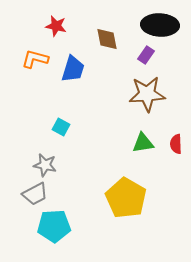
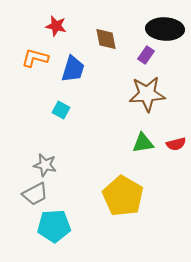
black ellipse: moved 5 px right, 4 px down
brown diamond: moved 1 px left
orange L-shape: moved 1 px up
cyan square: moved 17 px up
red semicircle: rotated 102 degrees counterclockwise
yellow pentagon: moved 3 px left, 2 px up
